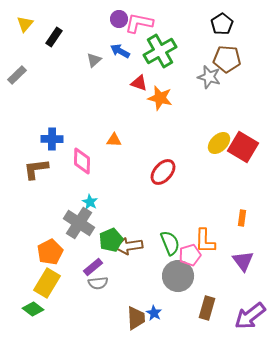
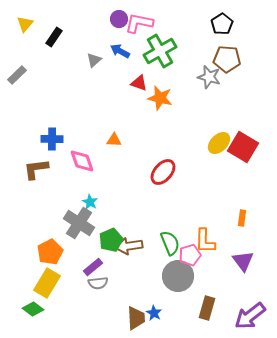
pink diamond: rotated 20 degrees counterclockwise
